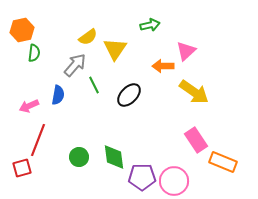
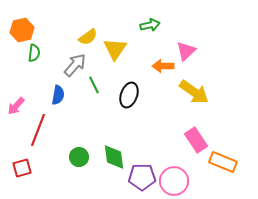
black ellipse: rotated 25 degrees counterclockwise
pink arrow: moved 13 px left; rotated 24 degrees counterclockwise
red line: moved 10 px up
